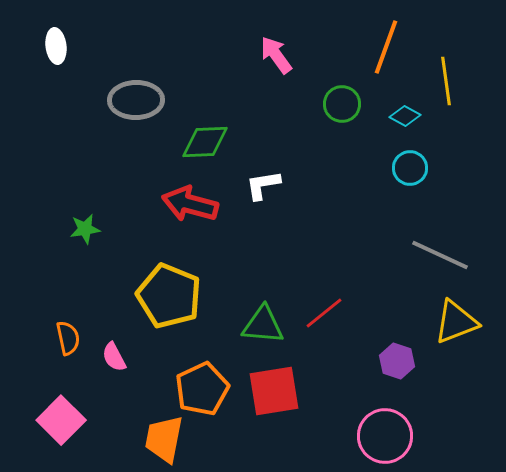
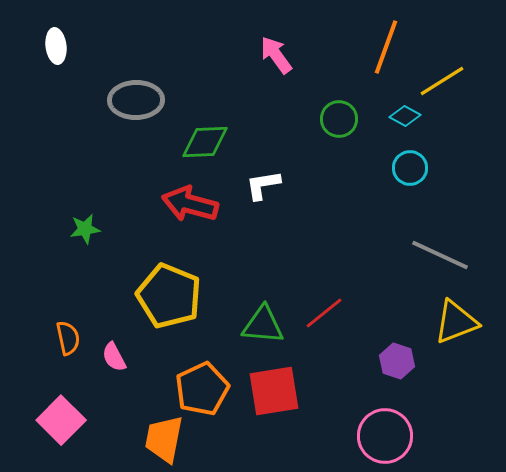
yellow line: moved 4 px left; rotated 66 degrees clockwise
green circle: moved 3 px left, 15 px down
